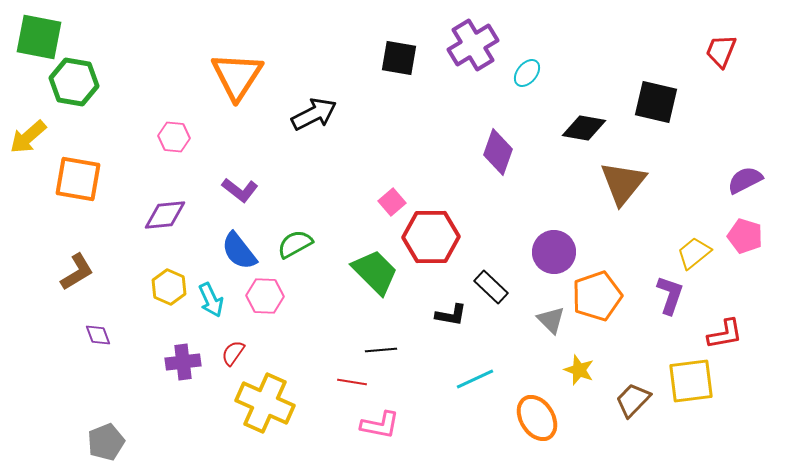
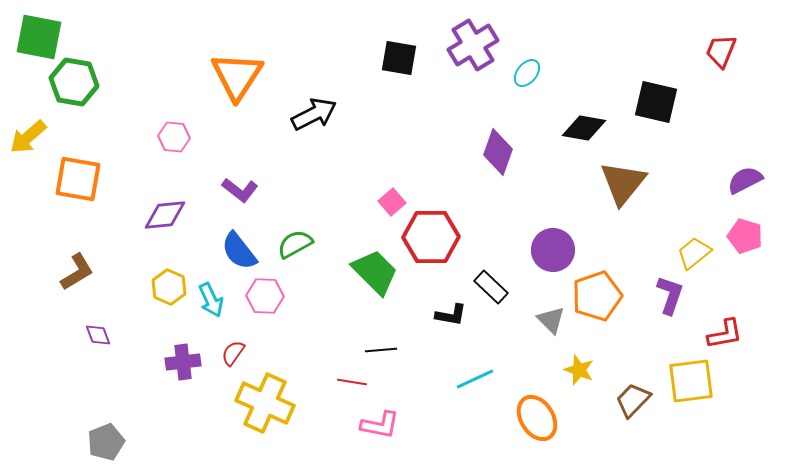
purple circle at (554, 252): moved 1 px left, 2 px up
